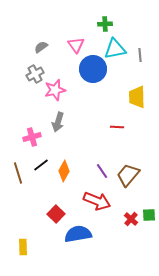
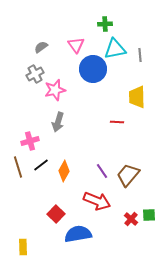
red line: moved 5 px up
pink cross: moved 2 px left, 4 px down
brown line: moved 6 px up
